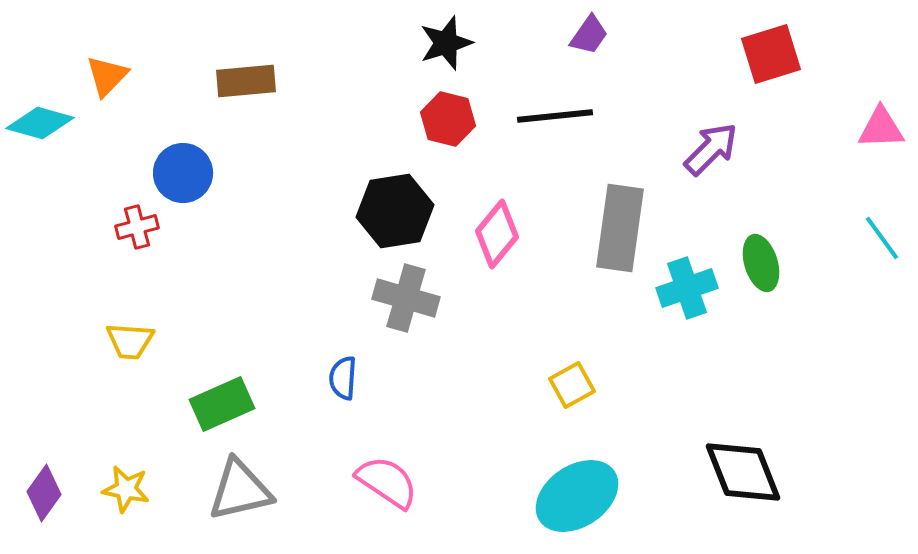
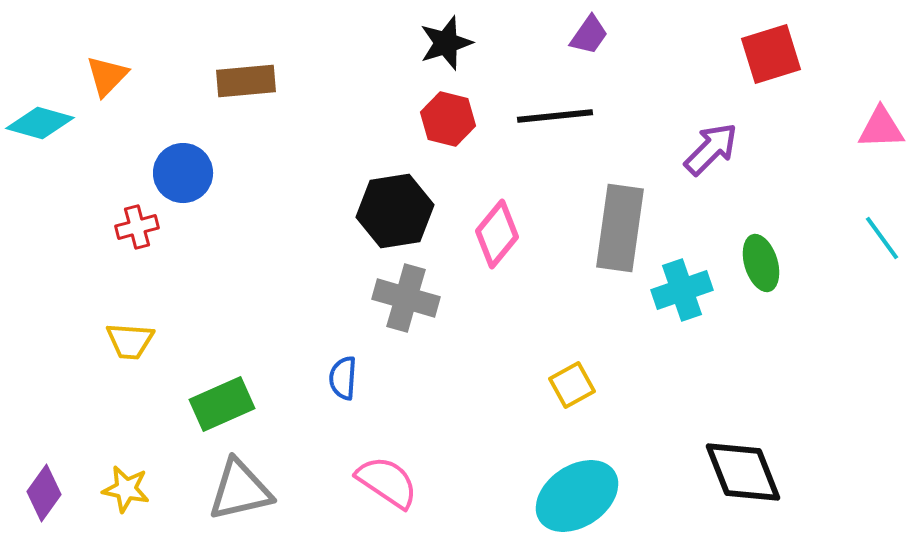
cyan cross: moved 5 px left, 2 px down
